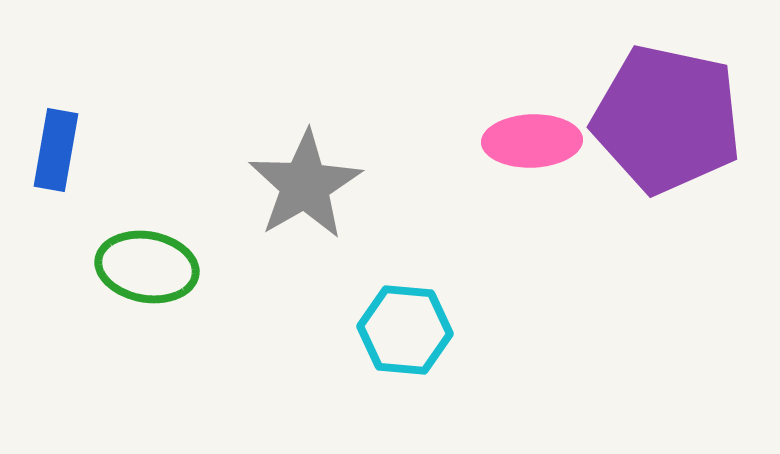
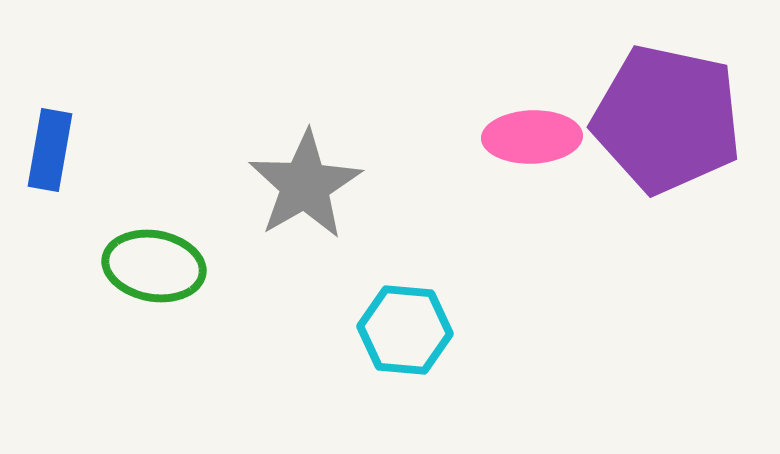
pink ellipse: moved 4 px up
blue rectangle: moved 6 px left
green ellipse: moved 7 px right, 1 px up
